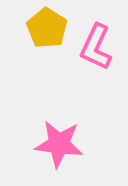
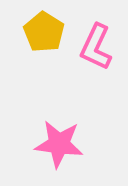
yellow pentagon: moved 3 px left, 4 px down
